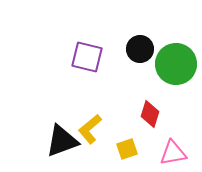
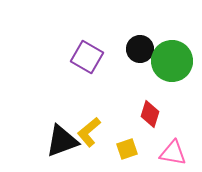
purple square: rotated 16 degrees clockwise
green circle: moved 4 px left, 3 px up
yellow L-shape: moved 1 px left, 3 px down
pink triangle: rotated 20 degrees clockwise
